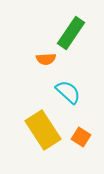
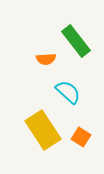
green rectangle: moved 5 px right, 8 px down; rotated 72 degrees counterclockwise
